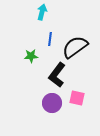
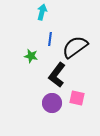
green star: rotated 16 degrees clockwise
